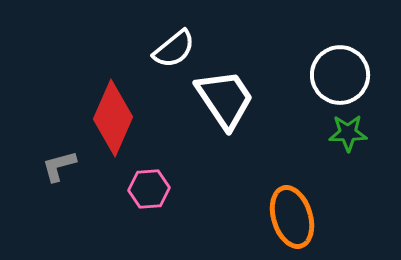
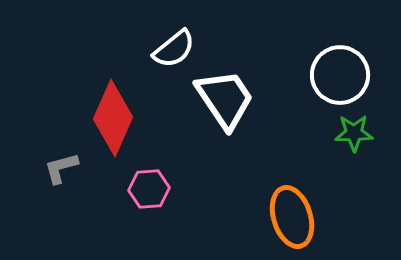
green star: moved 6 px right
gray L-shape: moved 2 px right, 2 px down
